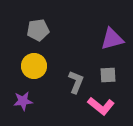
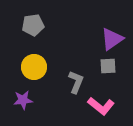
gray pentagon: moved 5 px left, 5 px up
purple triangle: rotated 20 degrees counterclockwise
yellow circle: moved 1 px down
gray square: moved 9 px up
purple star: moved 1 px up
